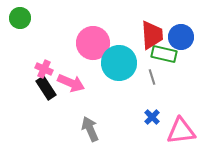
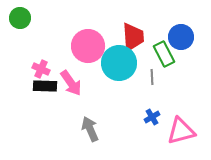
red trapezoid: moved 19 px left, 2 px down
pink circle: moved 5 px left, 3 px down
green rectangle: rotated 50 degrees clockwise
pink cross: moved 3 px left
gray line: rotated 14 degrees clockwise
pink arrow: rotated 32 degrees clockwise
black rectangle: moved 1 px left, 2 px up; rotated 55 degrees counterclockwise
blue cross: rotated 14 degrees clockwise
pink triangle: rotated 8 degrees counterclockwise
